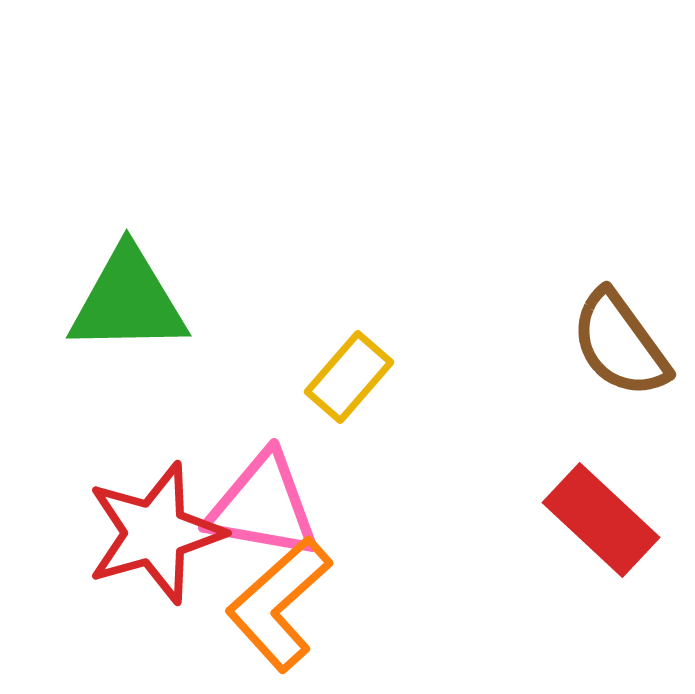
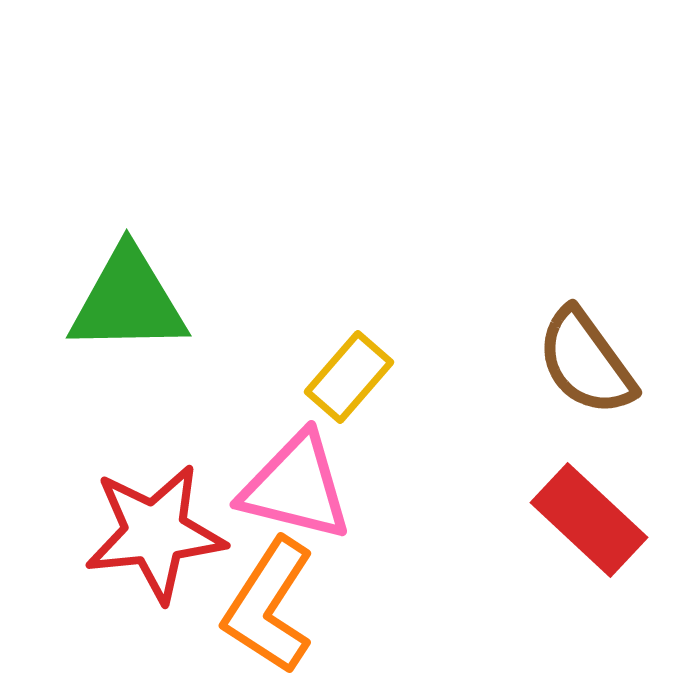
brown semicircle: moved 34 px left, 18 px down
pink triangle: moved 33 px right, 19 px up; rotated 4 degrees clockwise
red rectangle: moved 12 px left
red star: rotated 10 degrees clockwise
orange L-shape: moved 10 px left, 2 px down; rotated 15 degrees counterclockwise
